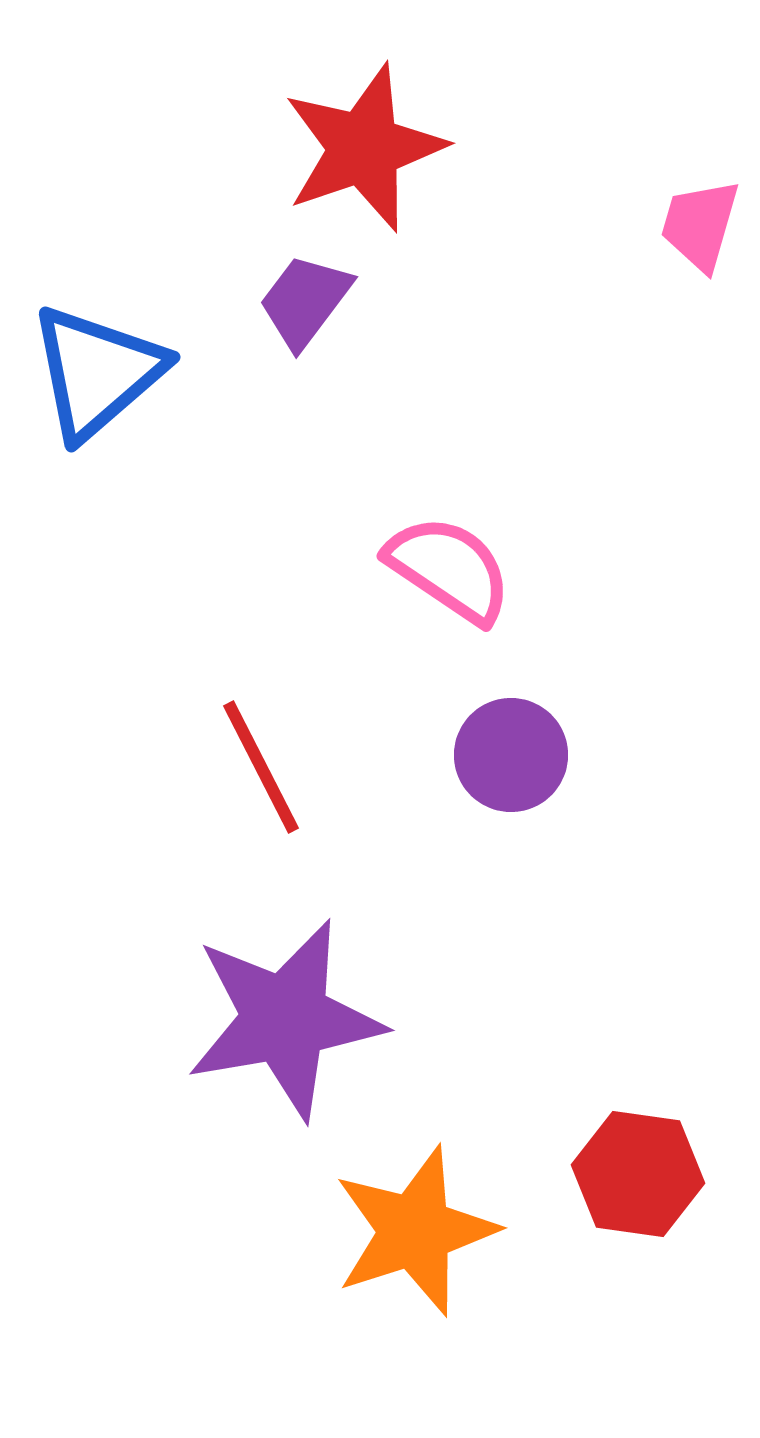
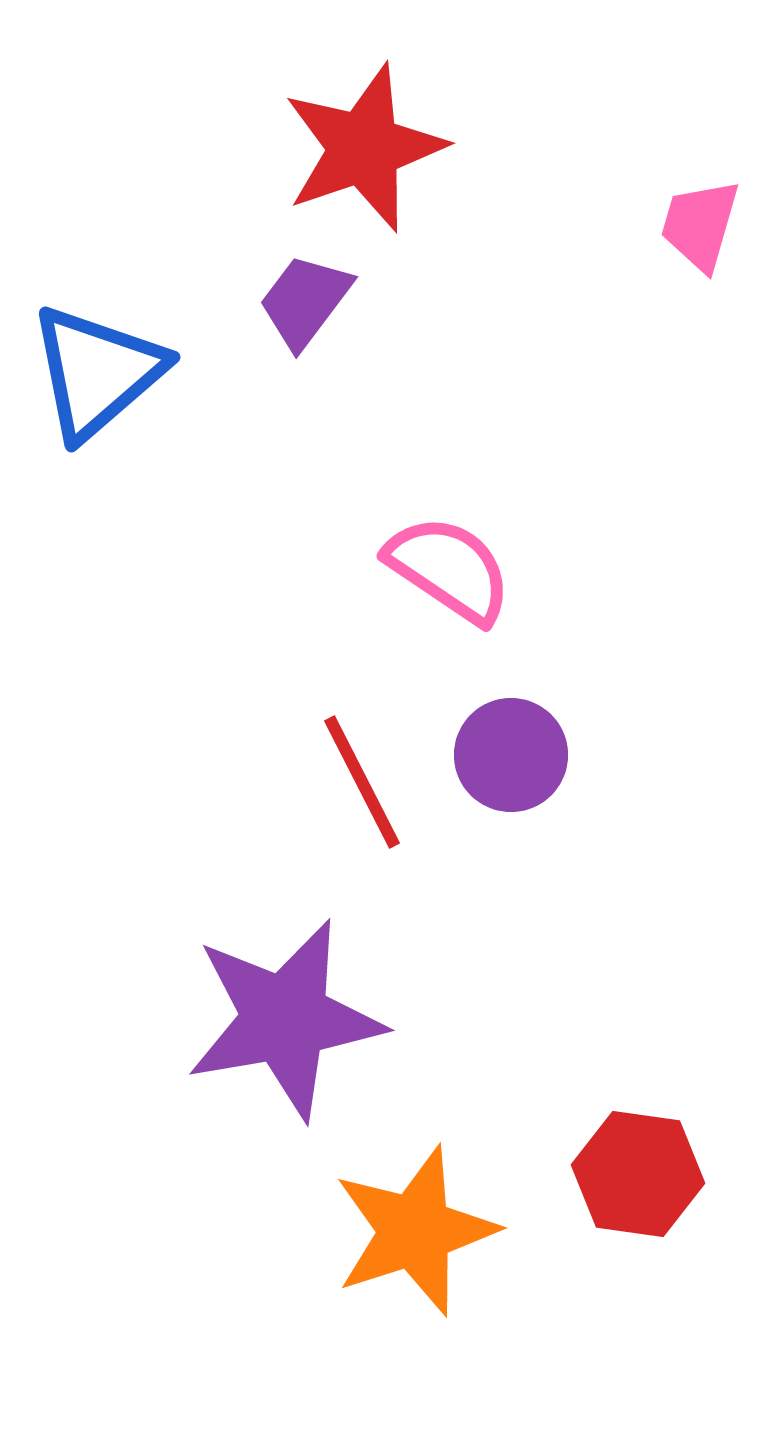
red line: moved 101 px right, 15 px down
